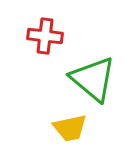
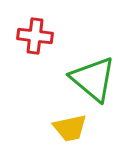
red cross: moved 10 px left
